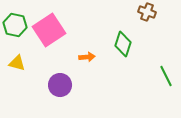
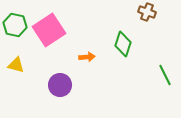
yellow triangle: moved 1 px left, 2 px down
green line: moved 1 px left, 1 px up
